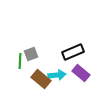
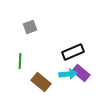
gray square: moved 1 px left, 27 px up
cyan arrow: moved 11 px right, 1 px up
brown rectangle: moved 3 px down
